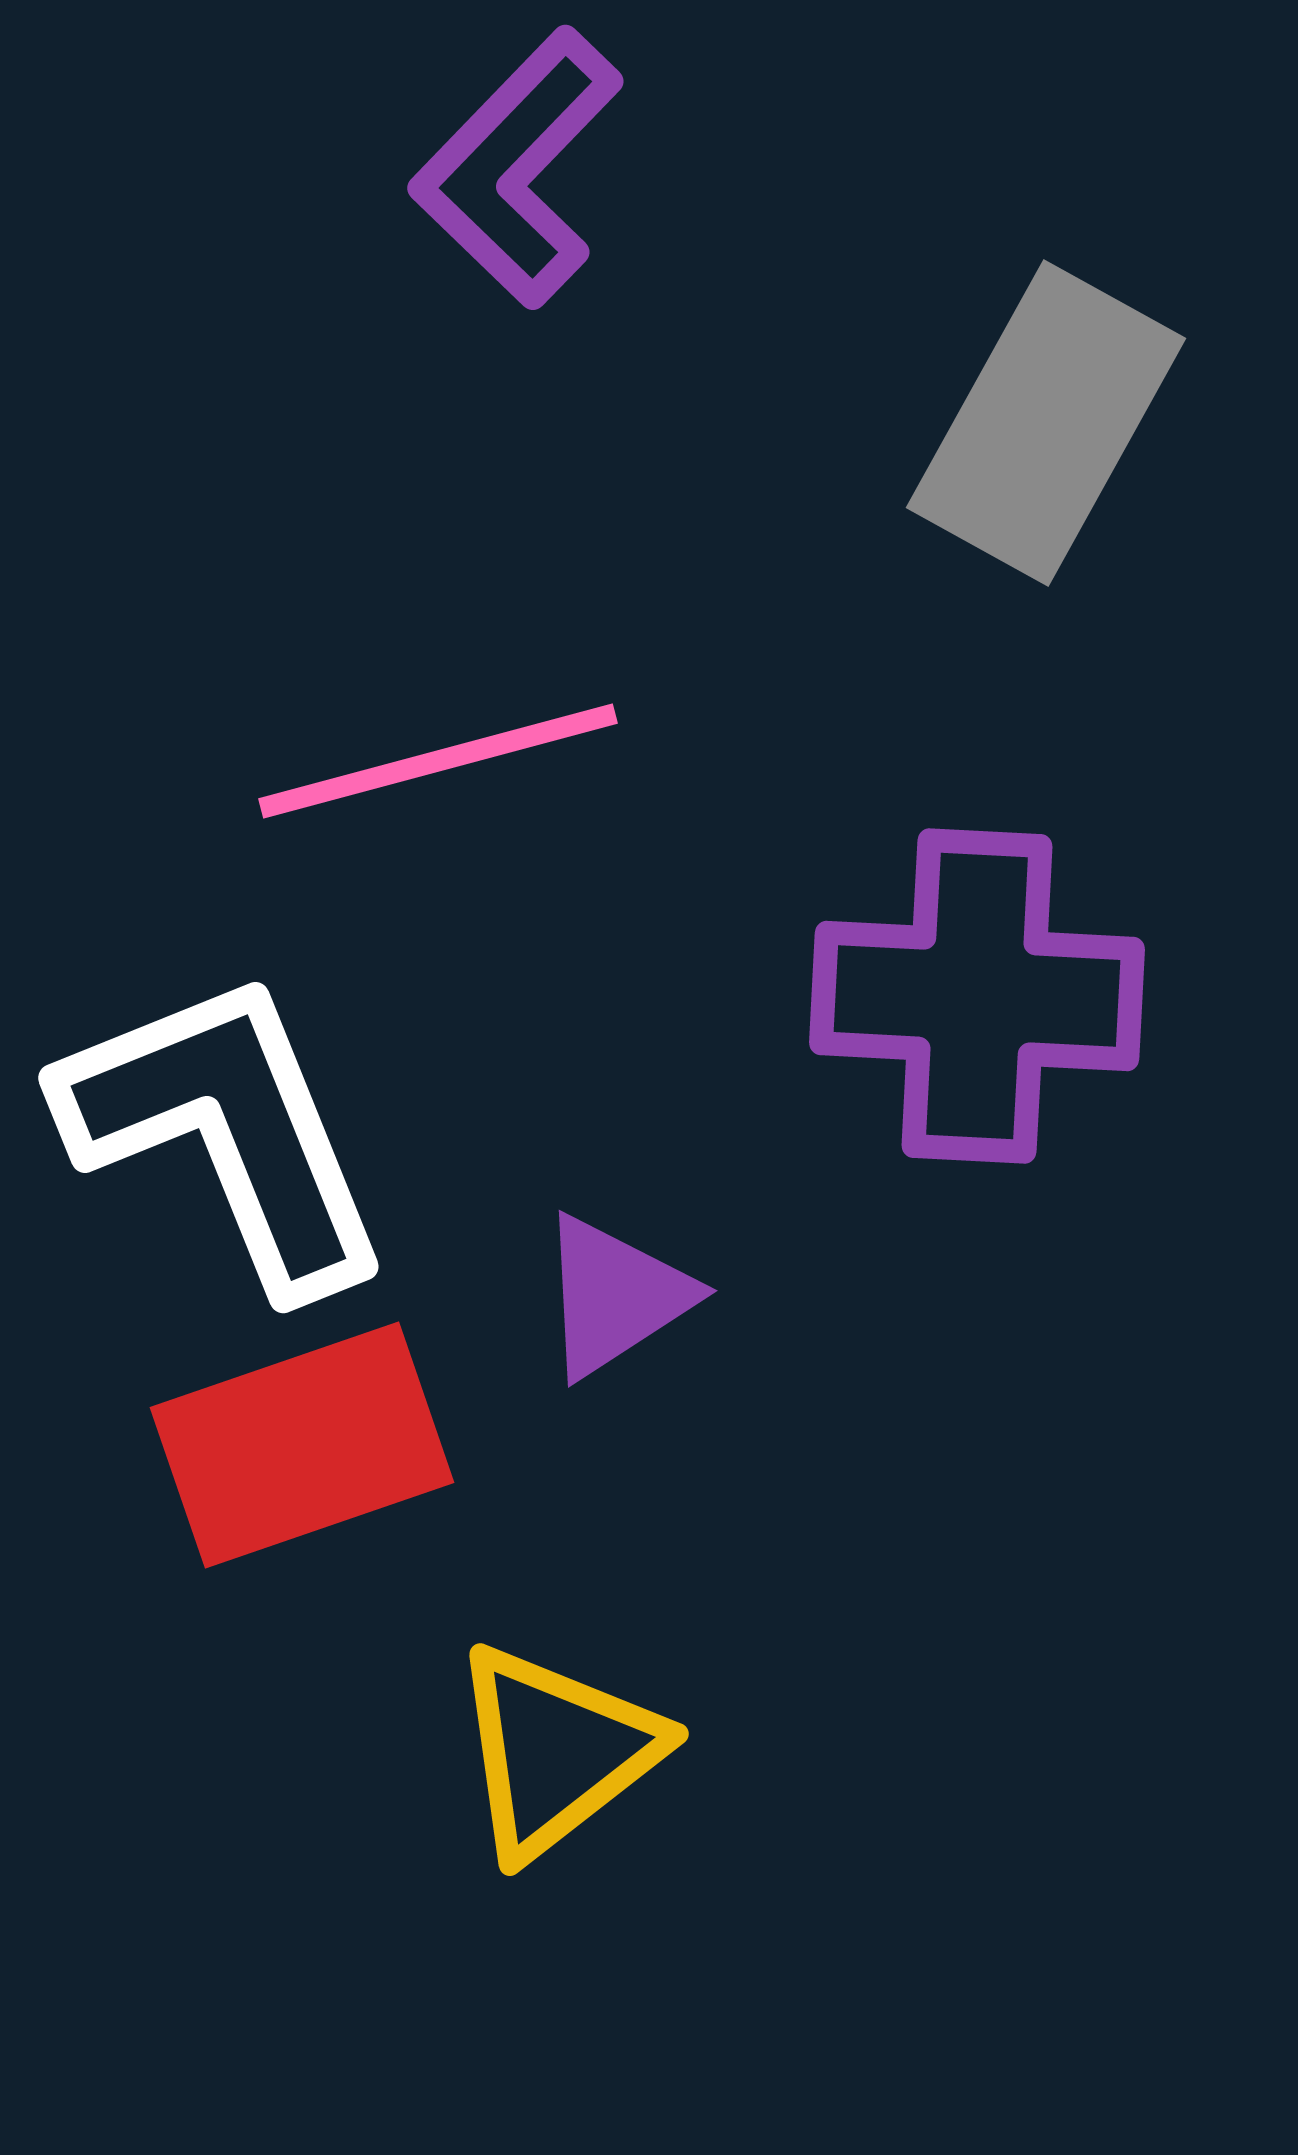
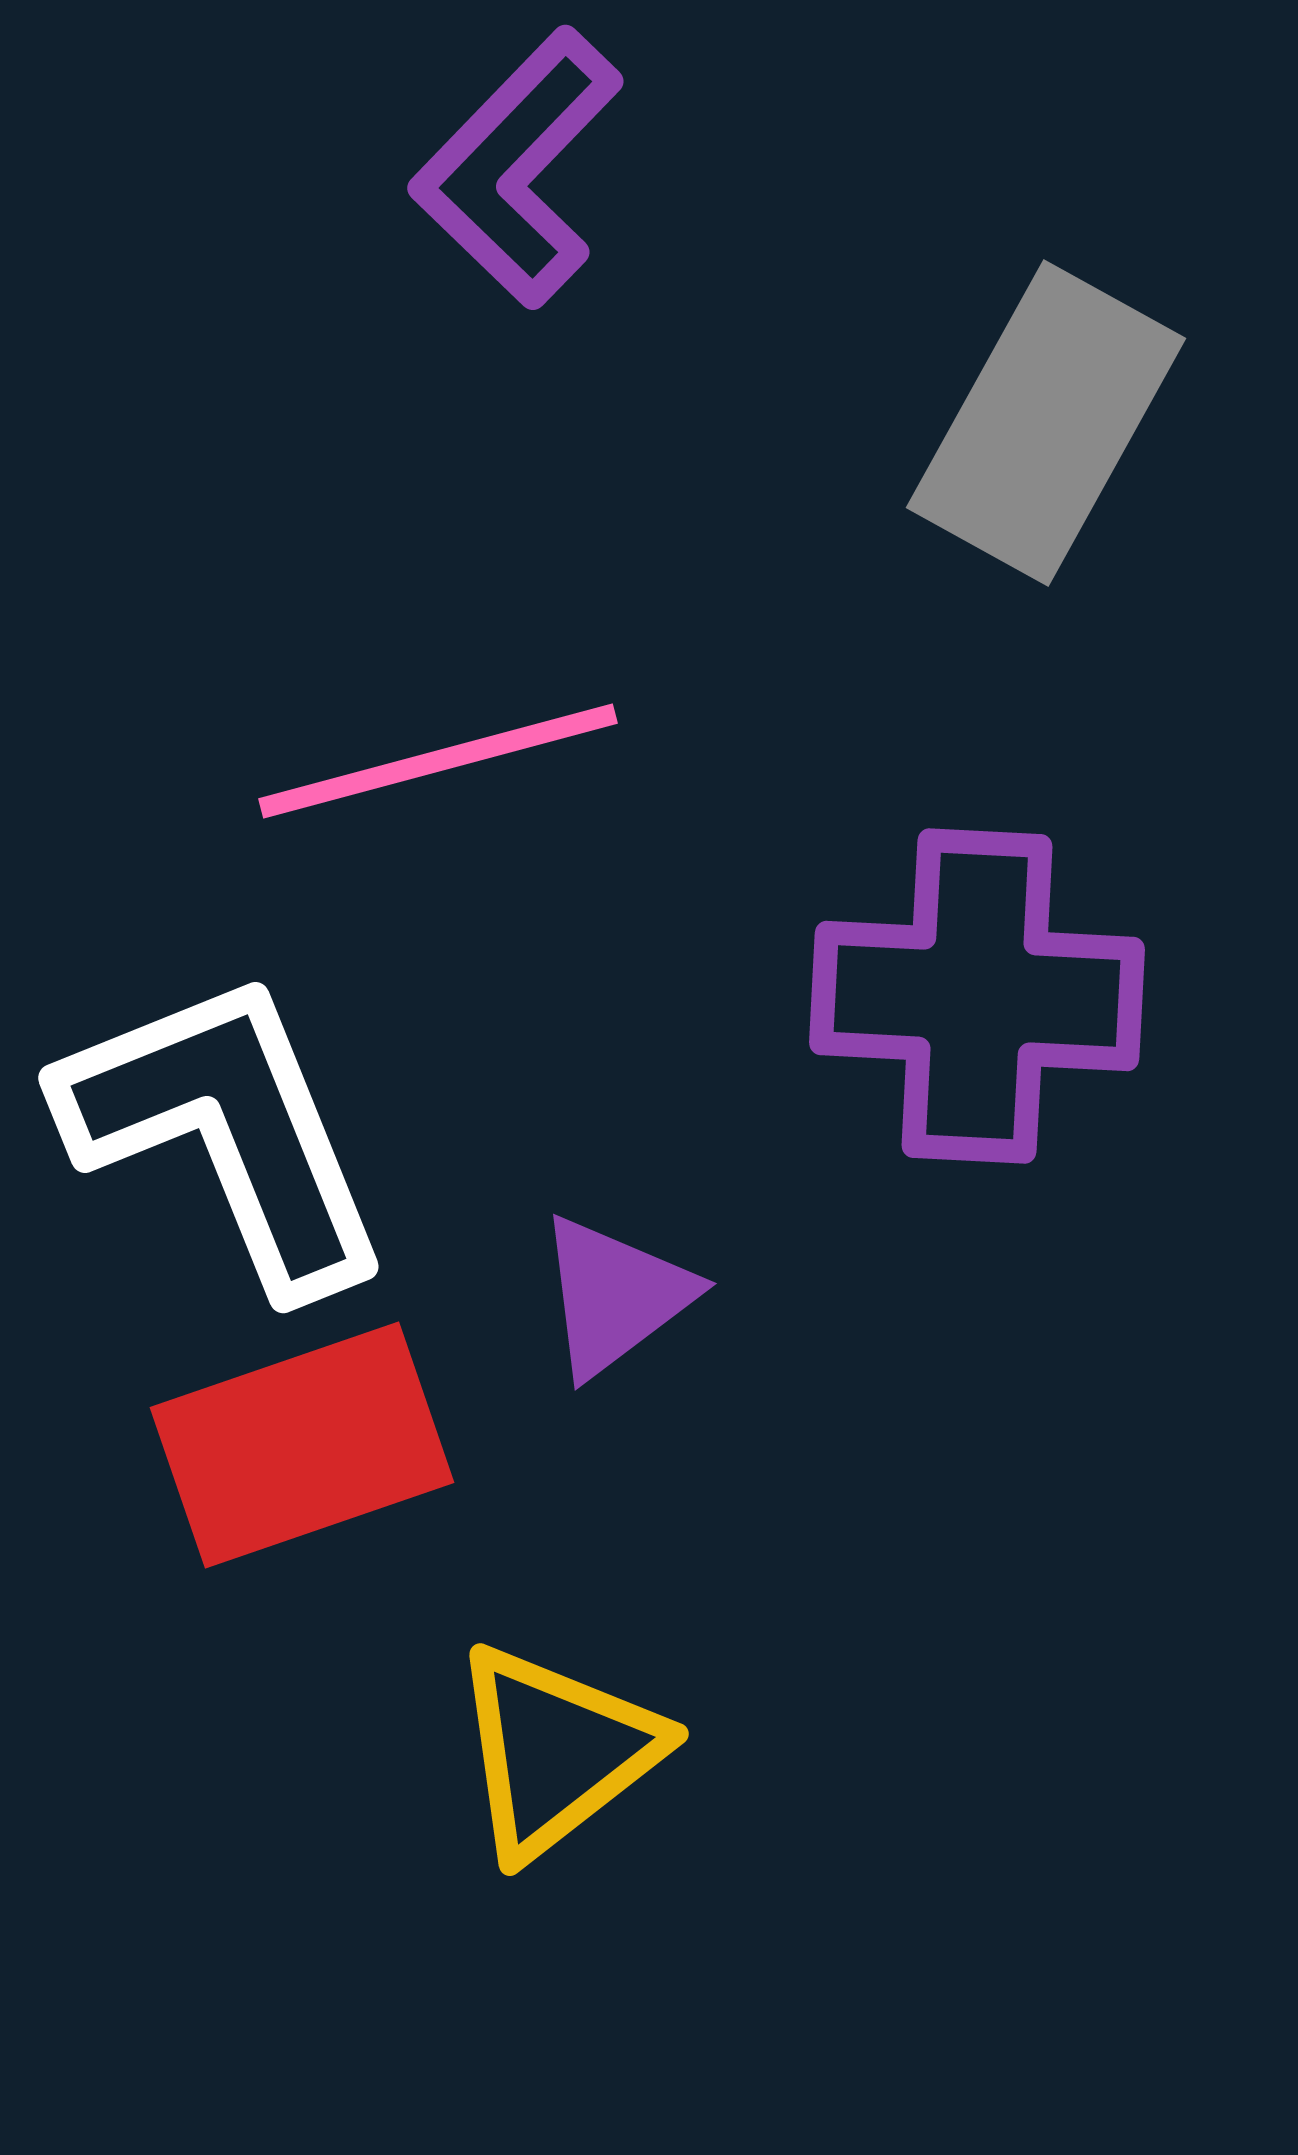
purple triangle: rotated 4 degrees counterclockwise
